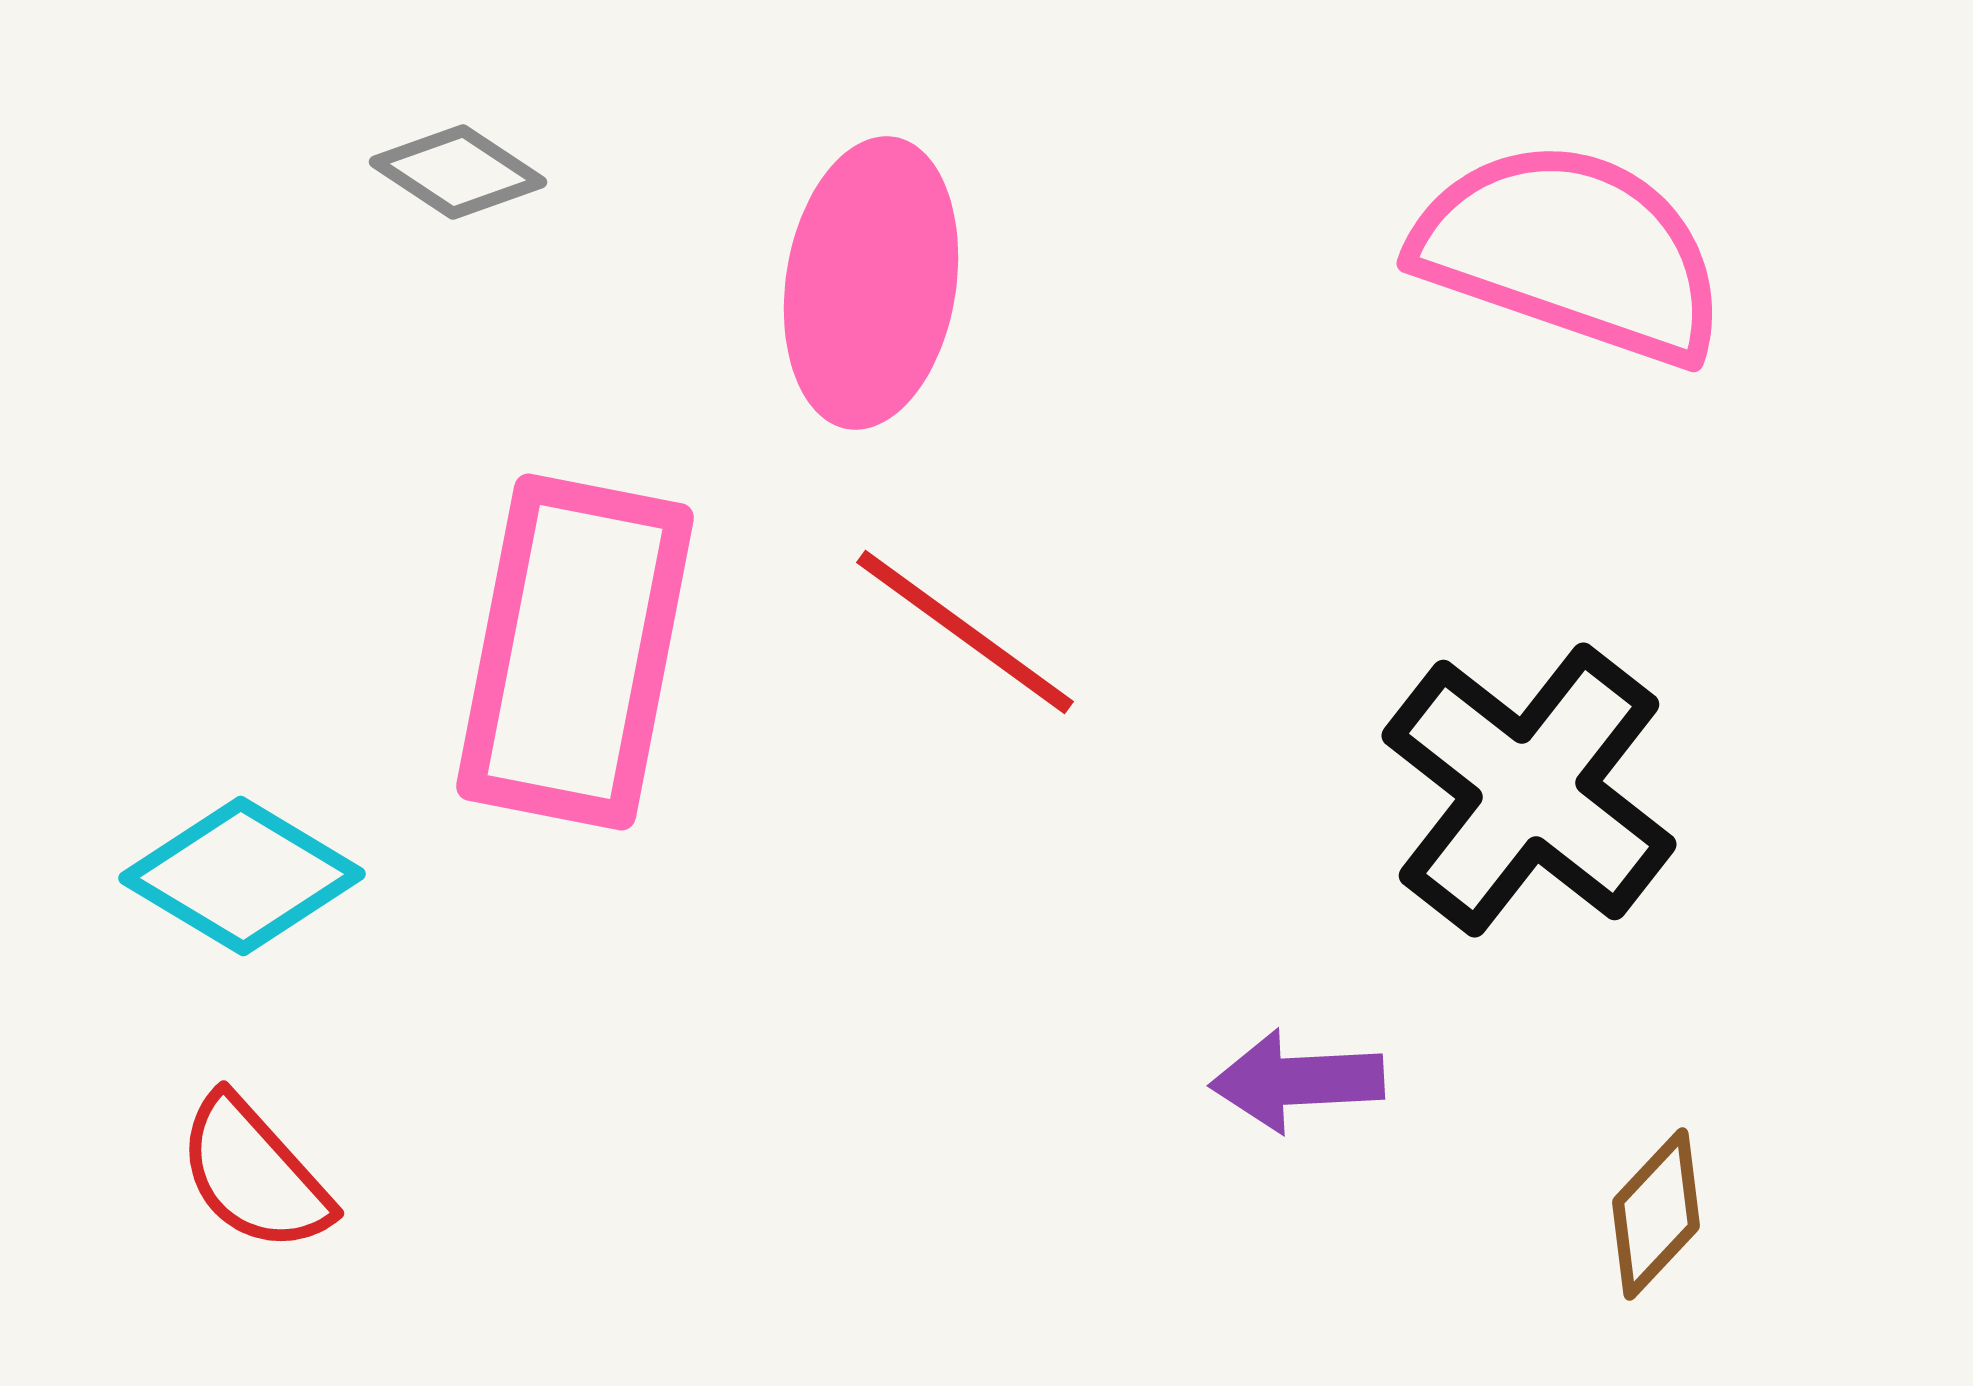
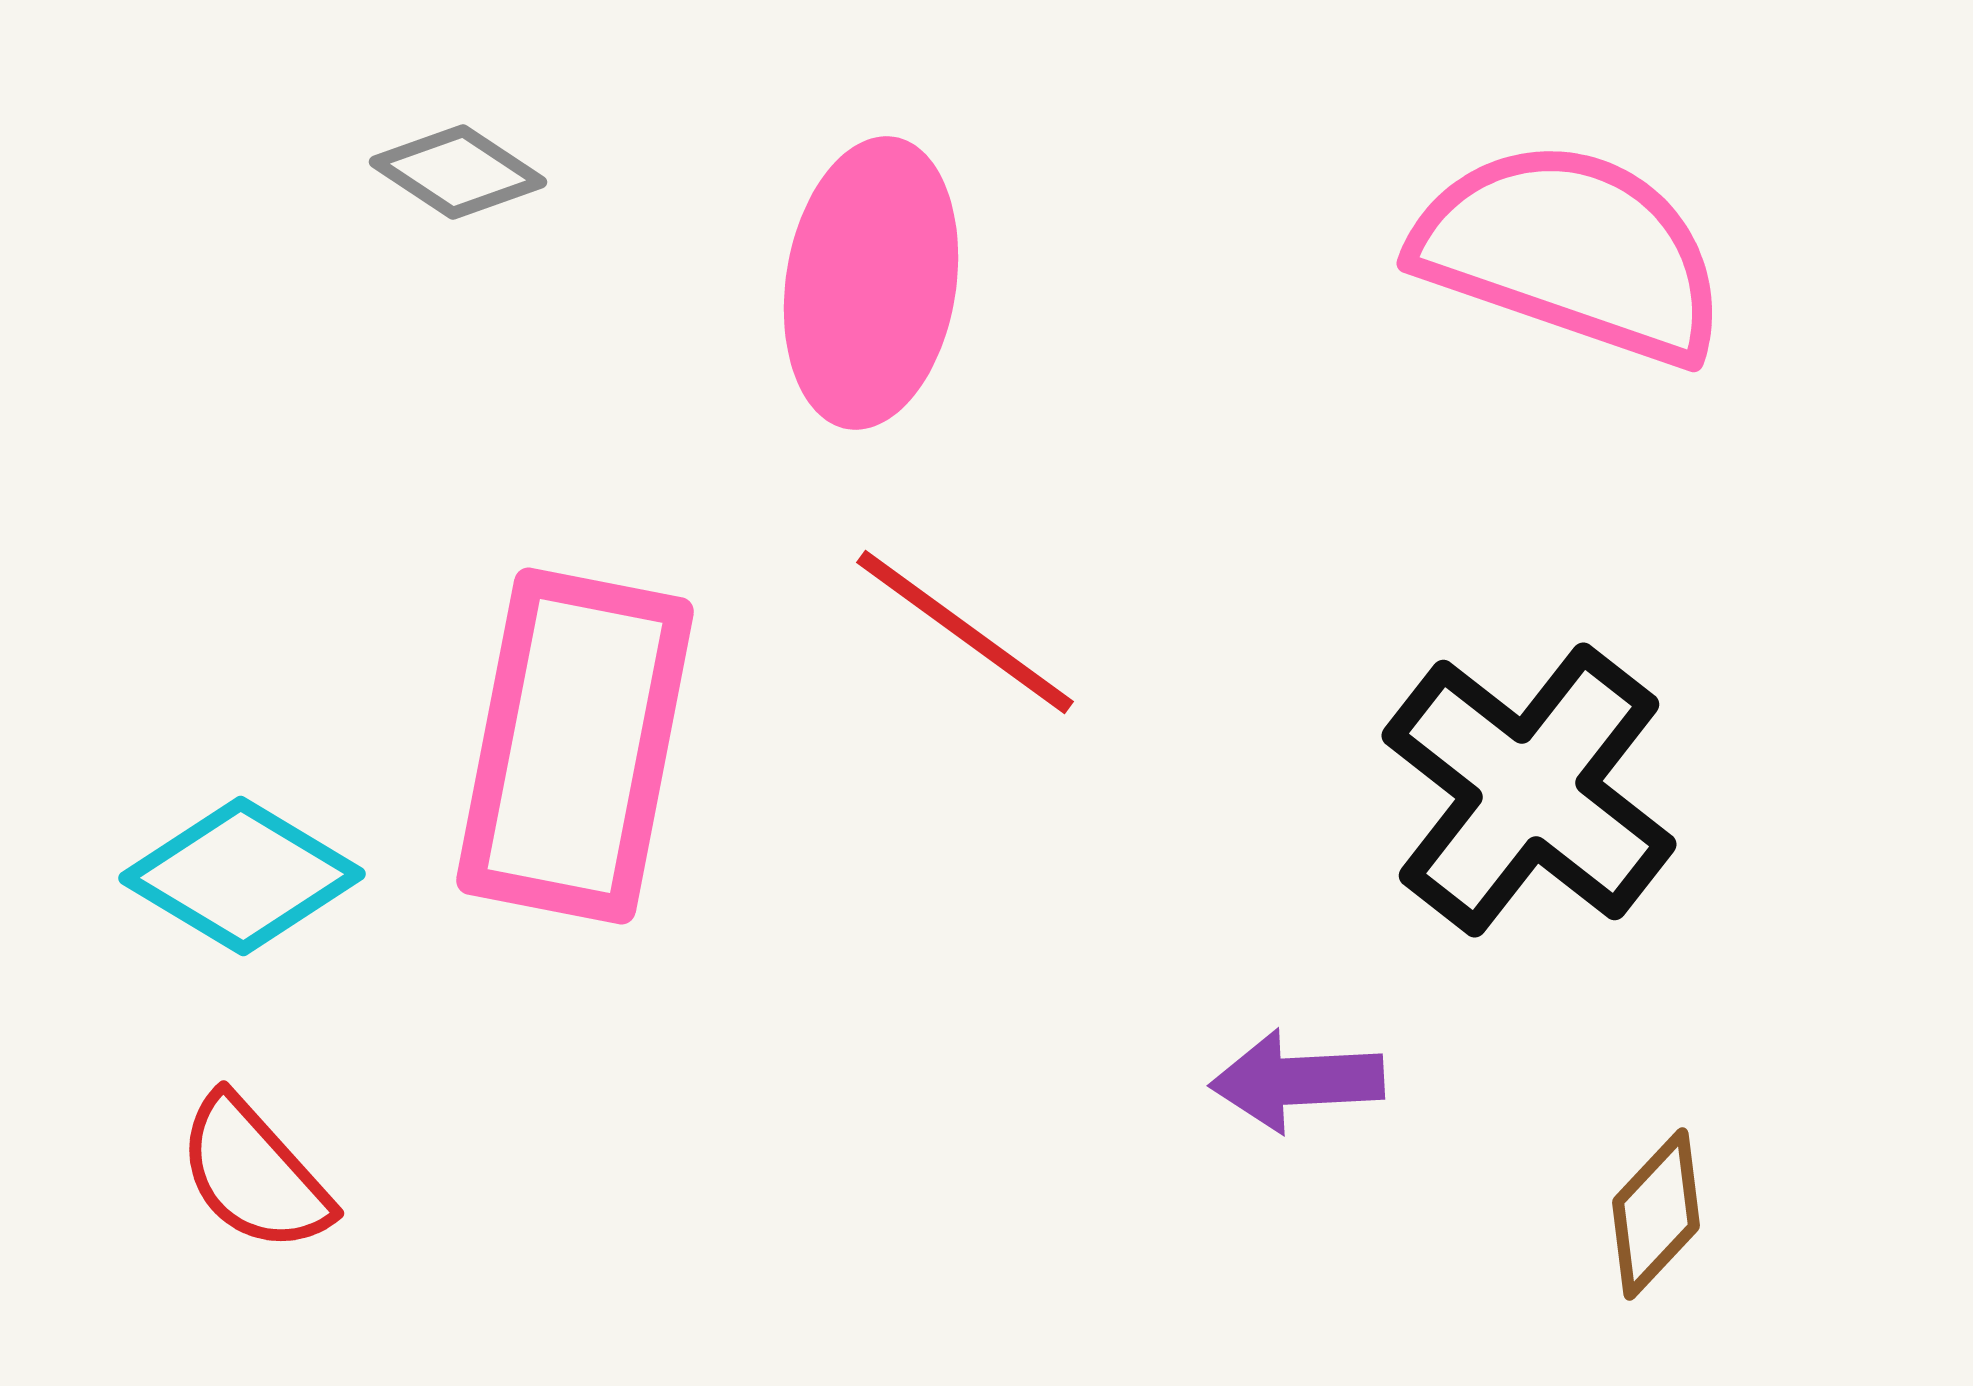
pink rectangle: moved 94 px down
